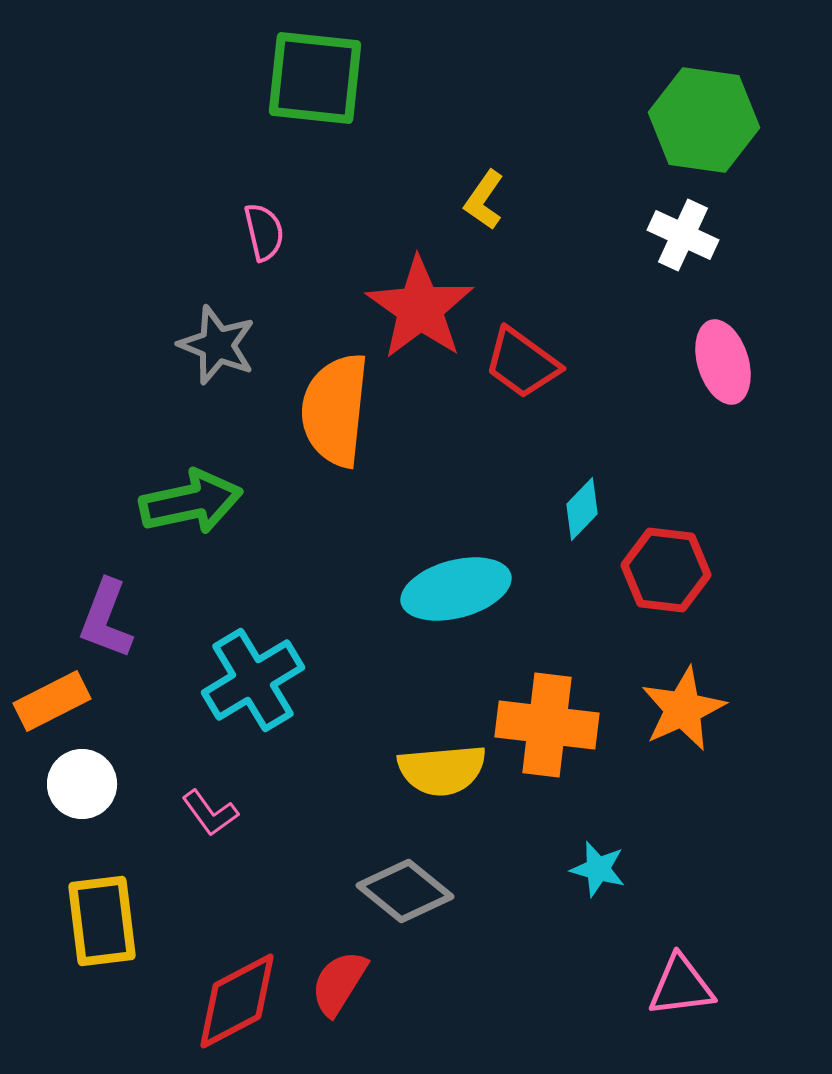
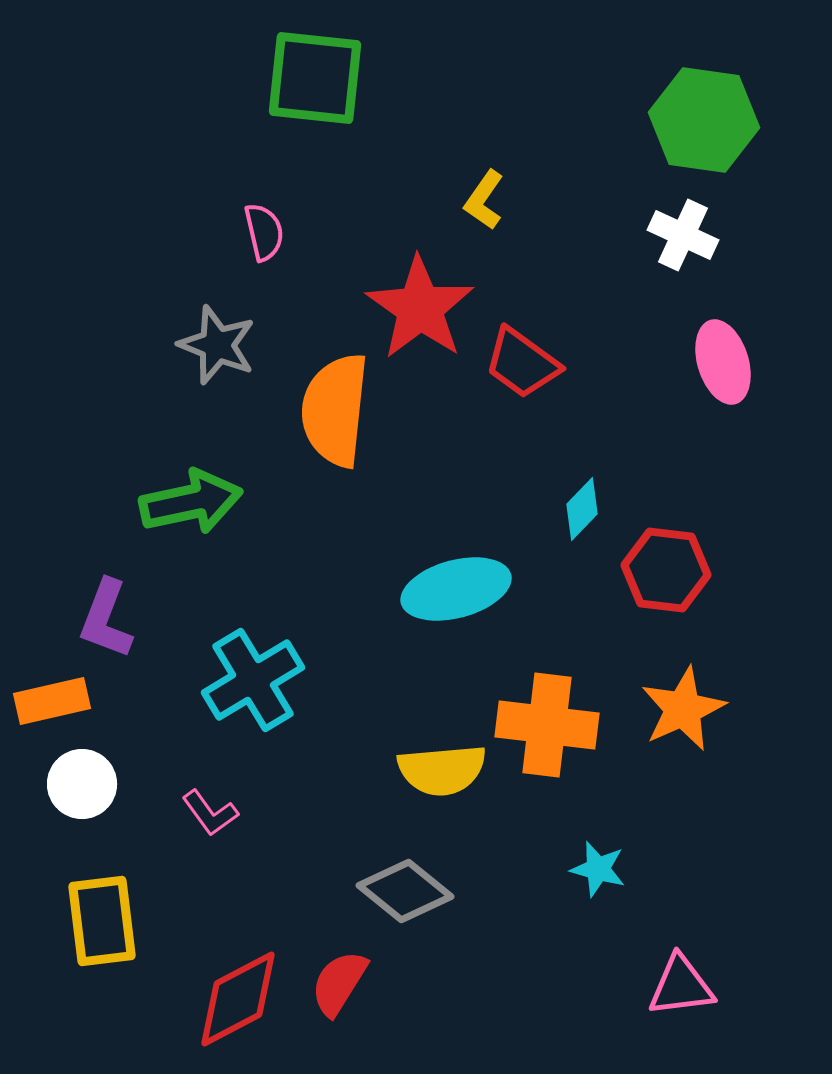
orange rectangle: rotated 14 degrees clockwise
red diamond: moved 1 px right, 2 px up
